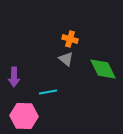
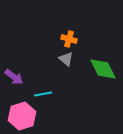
orange cross: moved 1 px left
purple arrow: rotated 54 degrees counterclockwise
cyan line: moved 5 px left, 2 px down
pink hexagon: moved 2 px left; rotated 20 degrees counterclockwise
